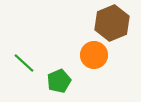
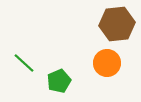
brown hexagon: moved 5 px right, 1 px down; rotated 16 degrees clockwise
orange circle: moved 13 px right, 8 px down
